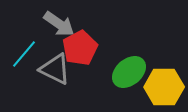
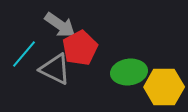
gray arrow: moved 1 px right, 1 px down
green ellipse: rotated 32 degrees clockwise
